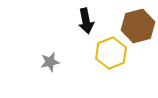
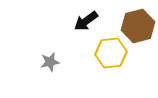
black arrow: rotated 65 degrees clockwise
yellow hexagon: rotated 16 degrees clockwise
